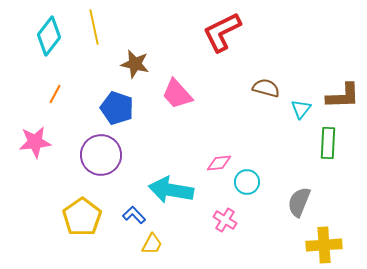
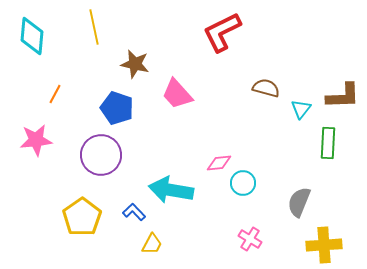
cyan diamond: moved 17 px left; rotated 33 degrees counterclockwise
pink star: moved 1 px right, 2 px up
cyan circle: moved 4 px left, 1 px down
blue L-shape: moved 3 px up
pink cross: moved 25 px right, 19 px down
